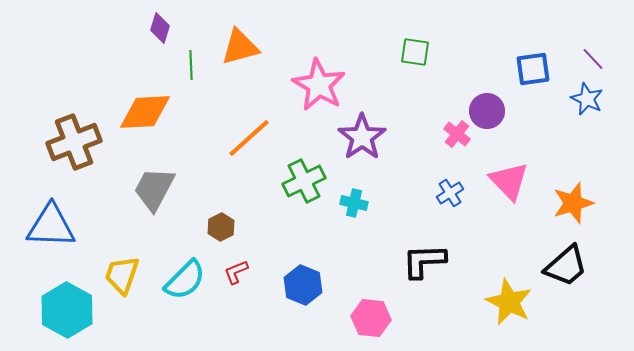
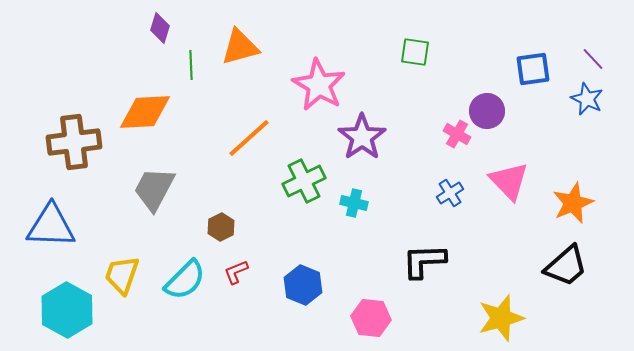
pink cross: rotated 8 degrees counterclockwise
brown cross: rotated 14 degrees clockwise
orange star: rotated 6 degrees counterclockwise
yellow star: moved 8 px left, 16 px down; rotated 30 degrees clockwise
